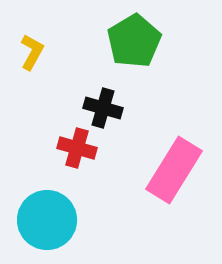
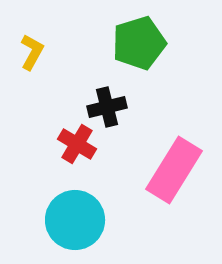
green pentagon: moved 5 px right, 2 px down; rotated 14 degrees clockwise
black cross: moved 4 px right, 1 px up; rotated 30 degrees counterclockwise
red cross: moved 4 px up; rotated 15 degrees clockwise
cyan circle: moved 28 px right
